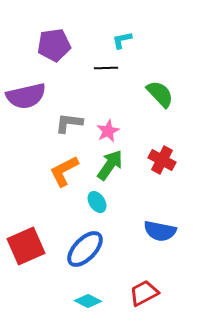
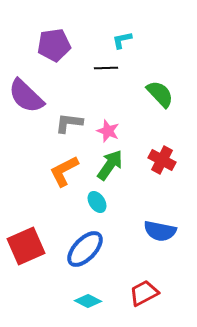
purple semicircle: rotated 57 degrees clockwise
pink star: rotated 25 degrees counterclockwise
